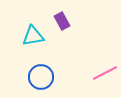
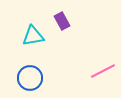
pink line: moved 2 px left, 2 px up
blue circle: moved 11 px left, 1 px down
